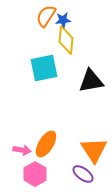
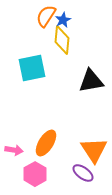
blue star: rotated 21 degrees counterclockwise
yellow diamond: moved 4 px left
cyan square: moved 12 px left
orange ellipse: moved 1 px up
pink arrow: moved 8 px left
purple ellipse: moved 1 px up
